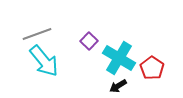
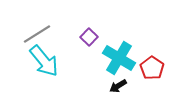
gray line: rotated 12 degrees counterclockwise
purple square: moved 4 px up
